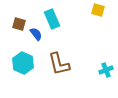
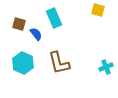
cyan rectangle: moved 2 px right, 1 px up
brown L-shape: moved 1 px up
cyan cross: moved 3 px up
